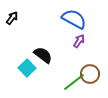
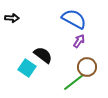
black arrow: rotated 56 degrees clockwise
cyan square: rotated 12 degrees counterclockwise
brown circle: moved 3 px left, 7 px up
